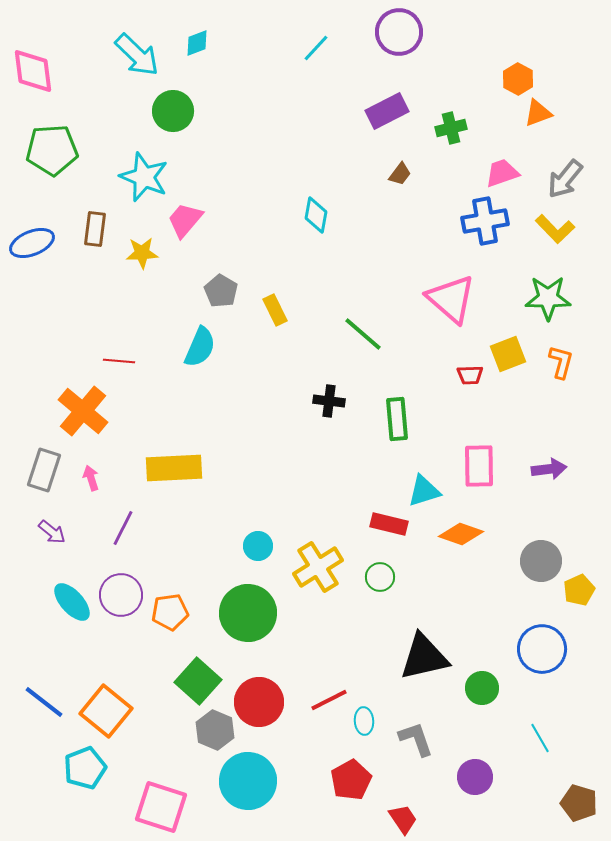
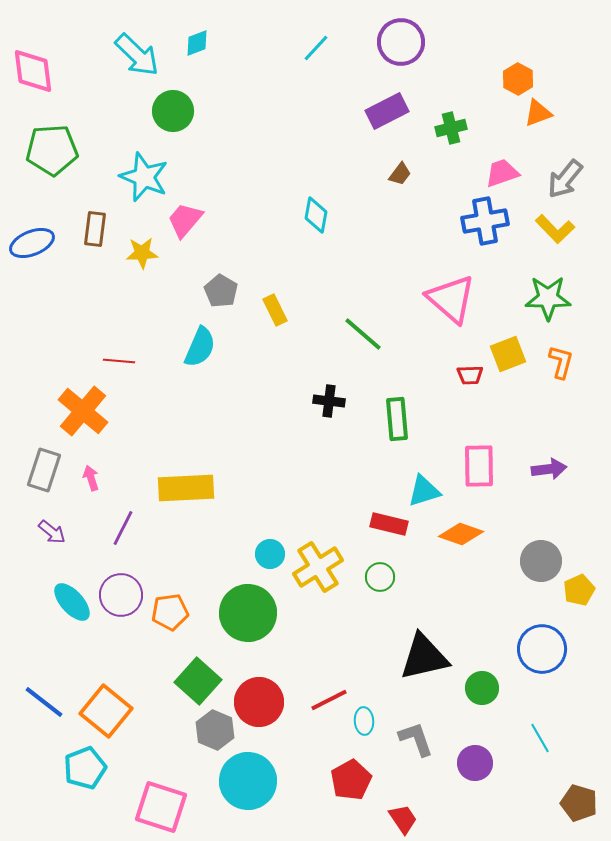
purple circle at (399, 32): moved 2 px right, 10 px down
yellow rectangle at (174, 468): moved 12 px right, 20 px down
cyan circle at (258, 546): moved 12 px right, 8 px down
purple circle at (475, 777): moved 14 px up
